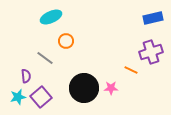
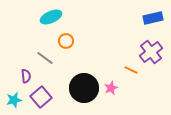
purple cross: rotated 20 degrees counterclockwise
pink star: rotated 24 degrees counterclockwise
cyan star: moved 4 px left, 3 px down
